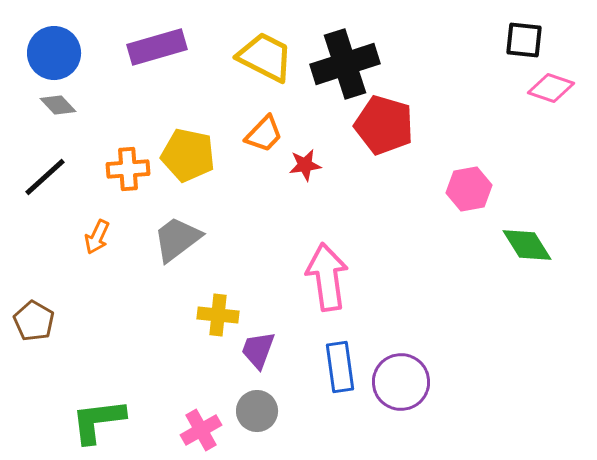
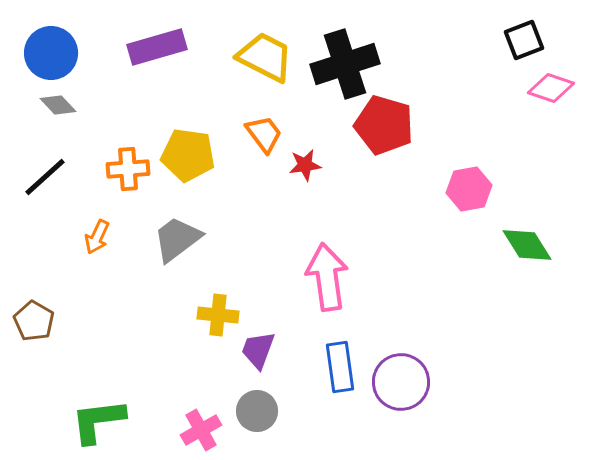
black square: rotated 27 degrees counterclockwise
blue circle: moved 3 px left
orange trapezoid: rotated 81 degrees counterclockwise
yellow pentagon: rotated 4 degrees counterclockwise
